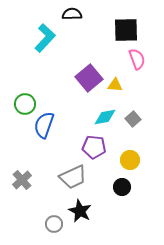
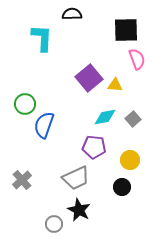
cyan L-shape: moved 3 px left; rotated 40 degrees counterclockwise
gray trapezoid: moved 3 px right, 1 px down
black star: moved 1 px left, 1 px up
